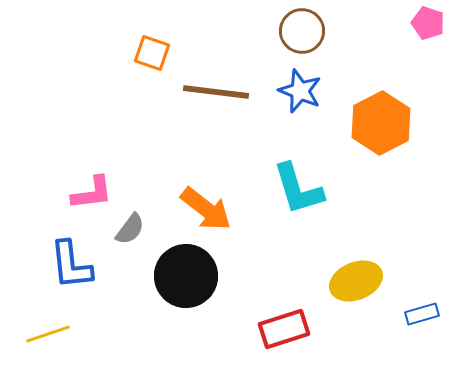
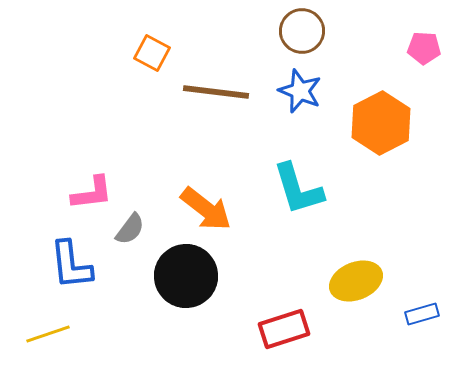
pink pentagon: moved 4 px left, 25 px down; rotated 16 degrees counterclockwise
orange square: rotated 9 degrees clockwise
